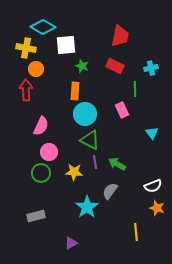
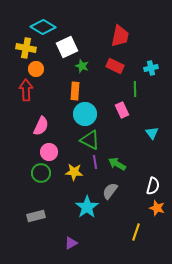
white square: moved 1 px right, 2 px down; rotated 20 degrees counterclockwise
white semicircle: rotated 54 degrees counterclockwise
yellow line: rotated 24 degrees clockwise
